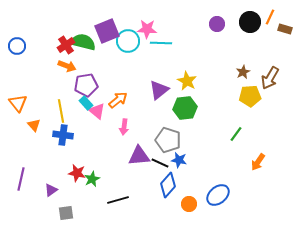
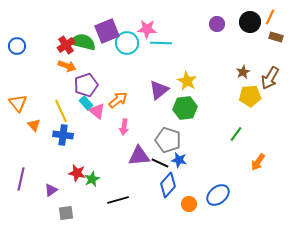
brown rectangle at (285, 29): moved 9 px left, 8 px down
cyan circle at (128, 41): moved 1 px left, 2 px down
purple pentagon at (86, 85): rotated 10 degrees counterclockwise
yellow line at (61, 111): rotated 15 degrees counterclockwise
